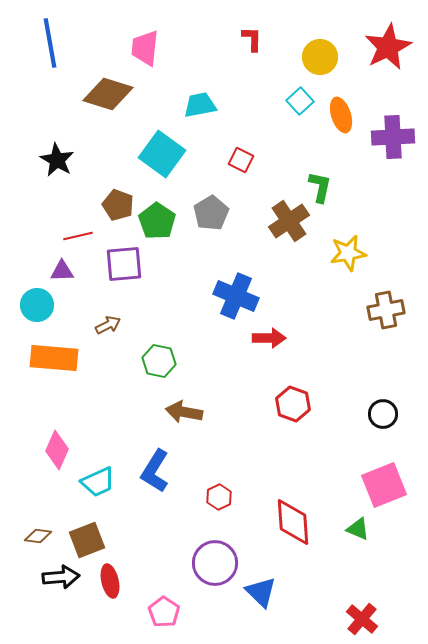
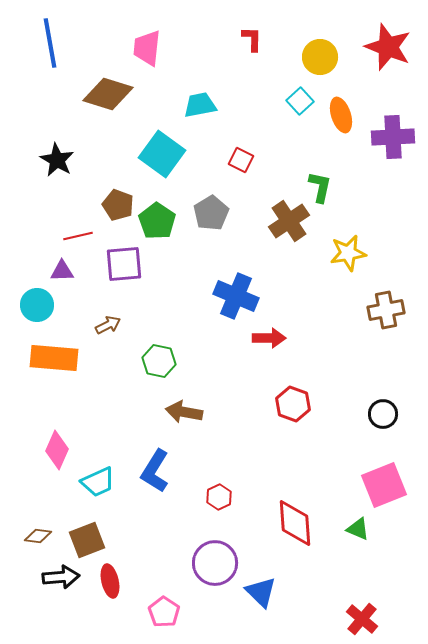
red star at (388, 47): rotated 24 degrees counterclockwise
pink trapezoid at (145, 48): moved 2 px right
red diamond at (293, 522): moved 2 px right, 1 px down
